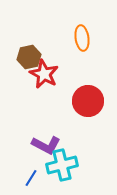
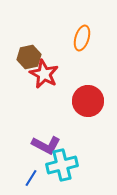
orange ellipse: rotated 25 degrees clockwise
